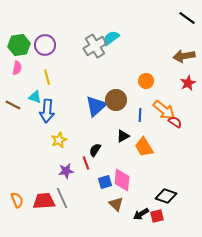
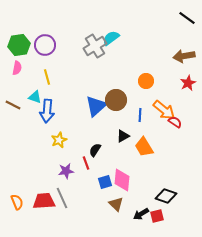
orange semicircle: moved 2 px down
